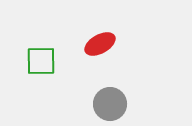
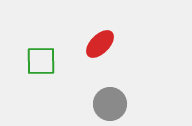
red ellipse: rotated 16 degrees counterclockwise
